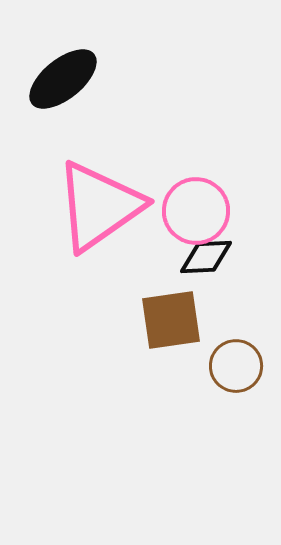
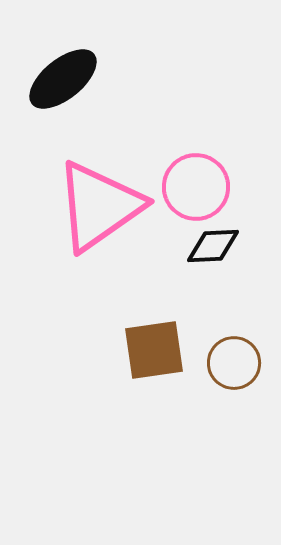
pink circle: moved 24 px up
black diamond: moved 7 px right, 11 px up
brown square: moved 17 px left, 30 px down
brown circle: moved 2 px left, 3 px up
